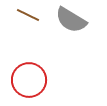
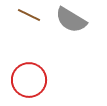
brown line: moved 1 px right
